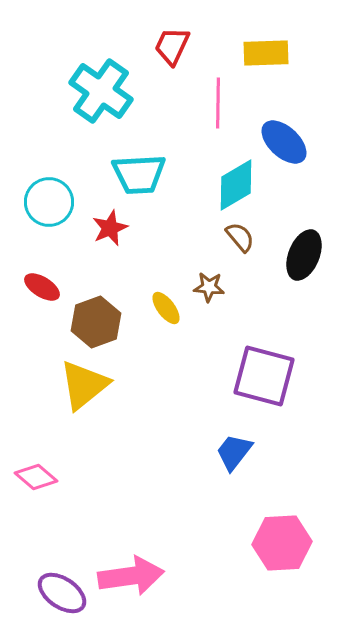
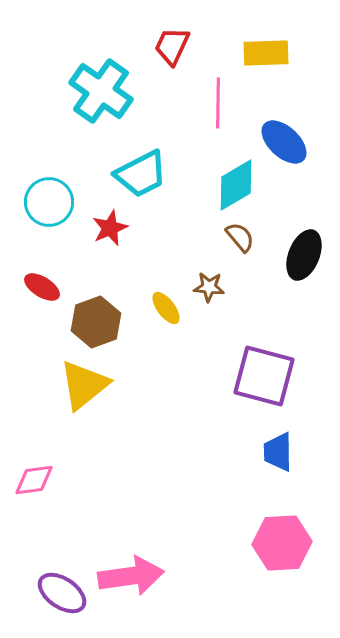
cyan trapezoid: moved 2 px right; rotated 24 degrees counterclockwise
blue trapezoid: moved 44 px right; rotated 39 degrees counterclockwise
pink diamond: moved 2 px left, 3 px down; rotated 48 degrees counterclockwise
